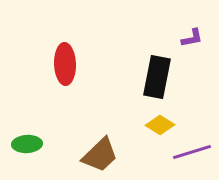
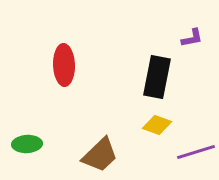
red ellipse: moved 1 px left, 1 px down
yellow diamond: moved 3 px left; rotated 12 degrees counterclockwise
purple line: moved 4 px right
